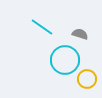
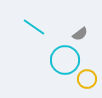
cyan line: moved 8 px left
gray semicircle: rotated 126 degrees clockwise
